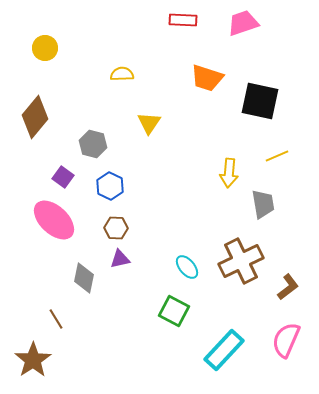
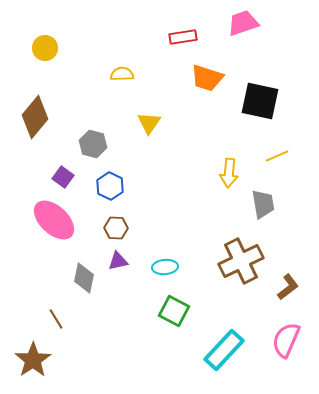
red rectangle: moved 17 px down; rotated 12 degrees counterclockwise
purple triangle: moved 2 px left, 2 px down
cyan ellipse: moved 22 px left; rotated 55 degrees counterclockwise
